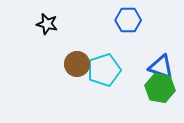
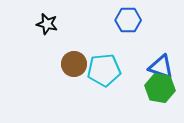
brown circle: moved 3 px left
cyan pentagon: rotated 12 degrees clockwise
